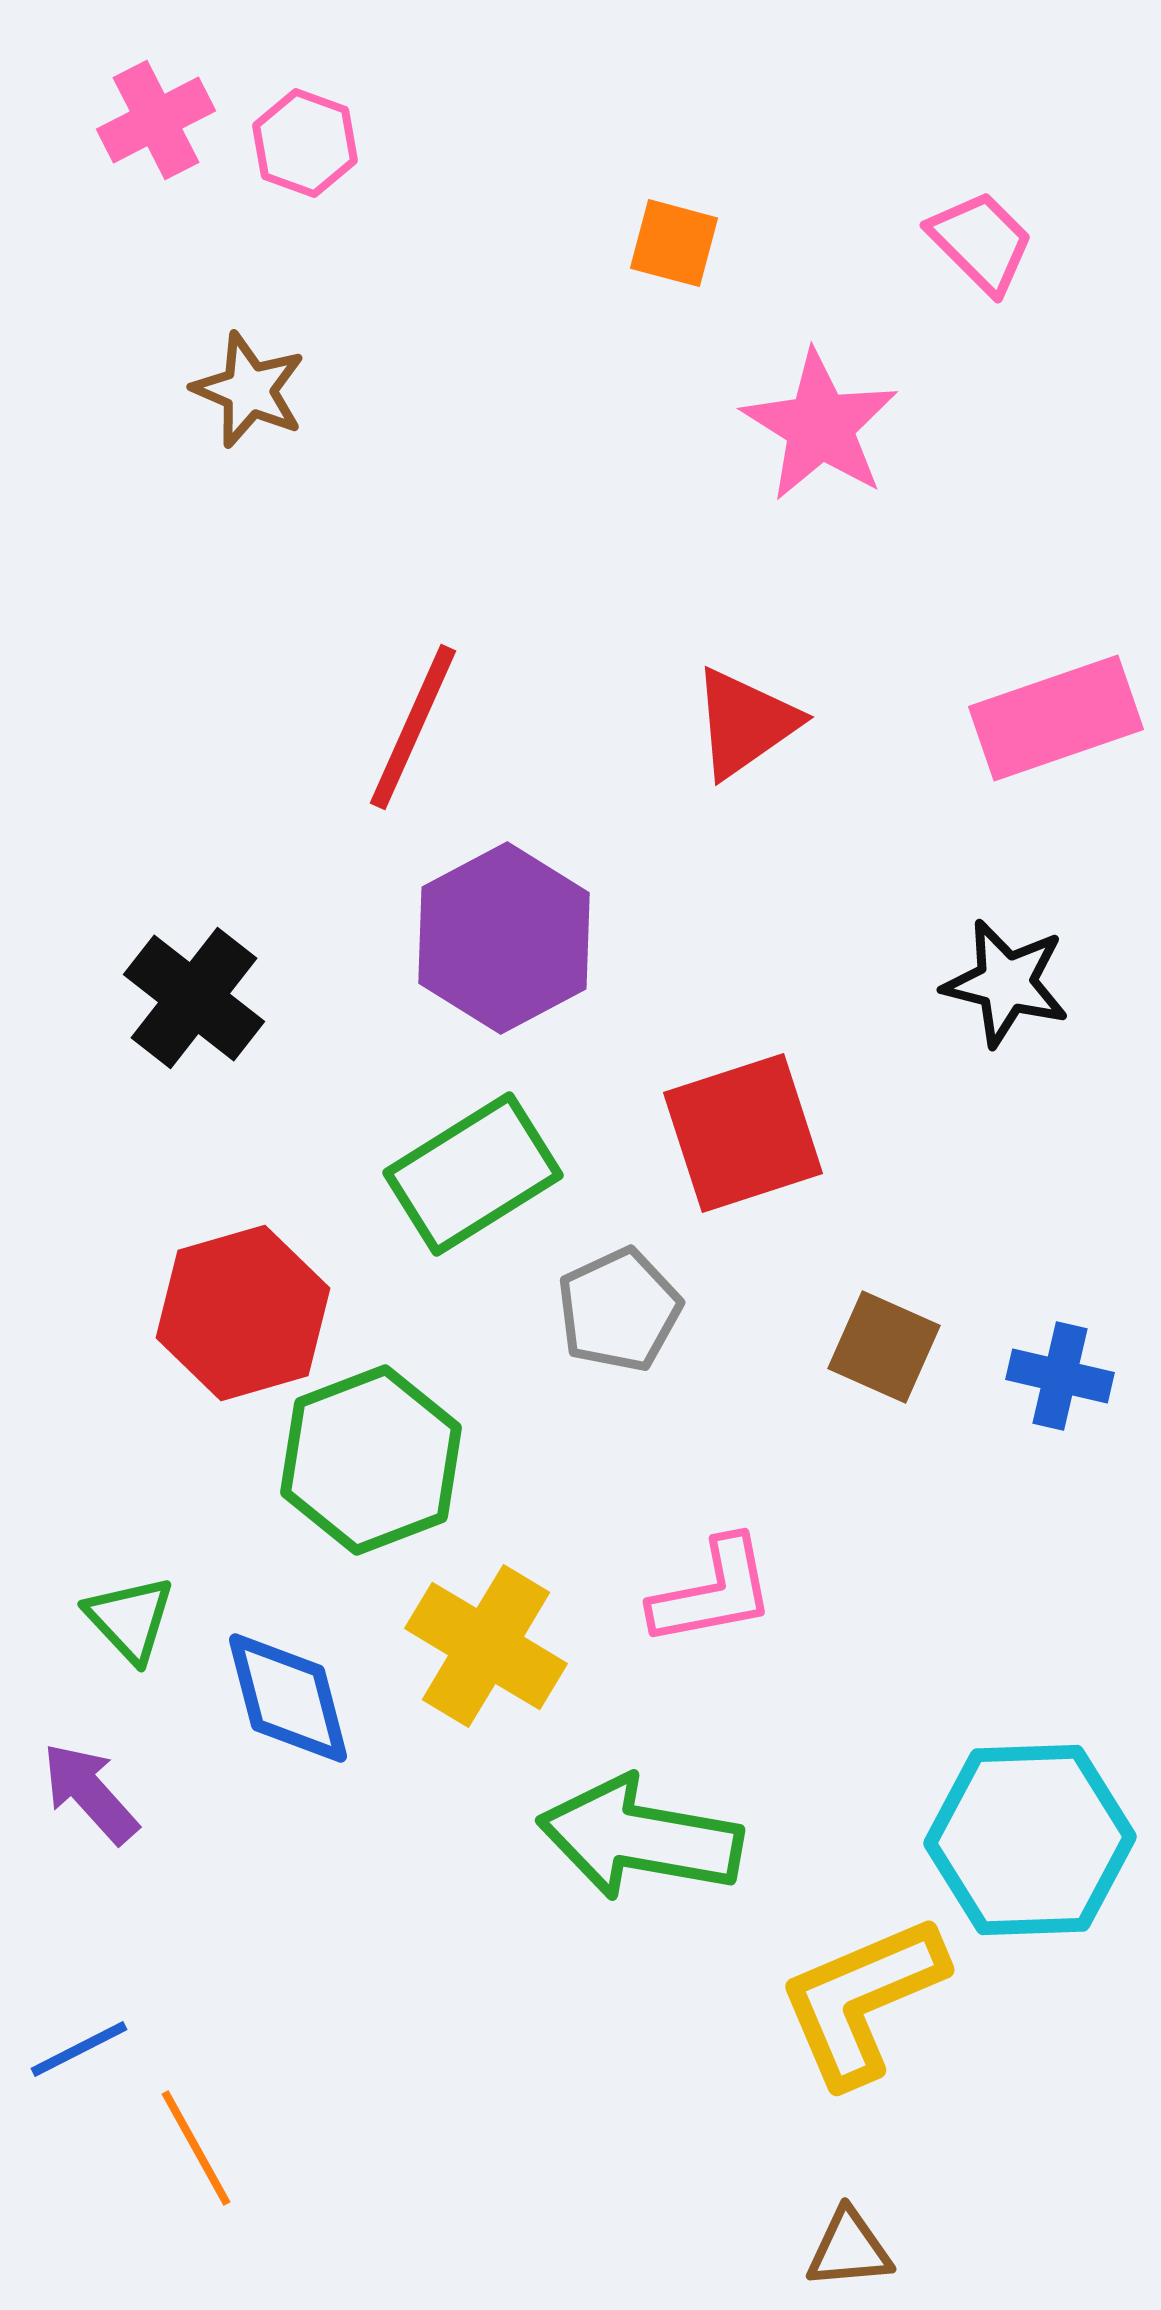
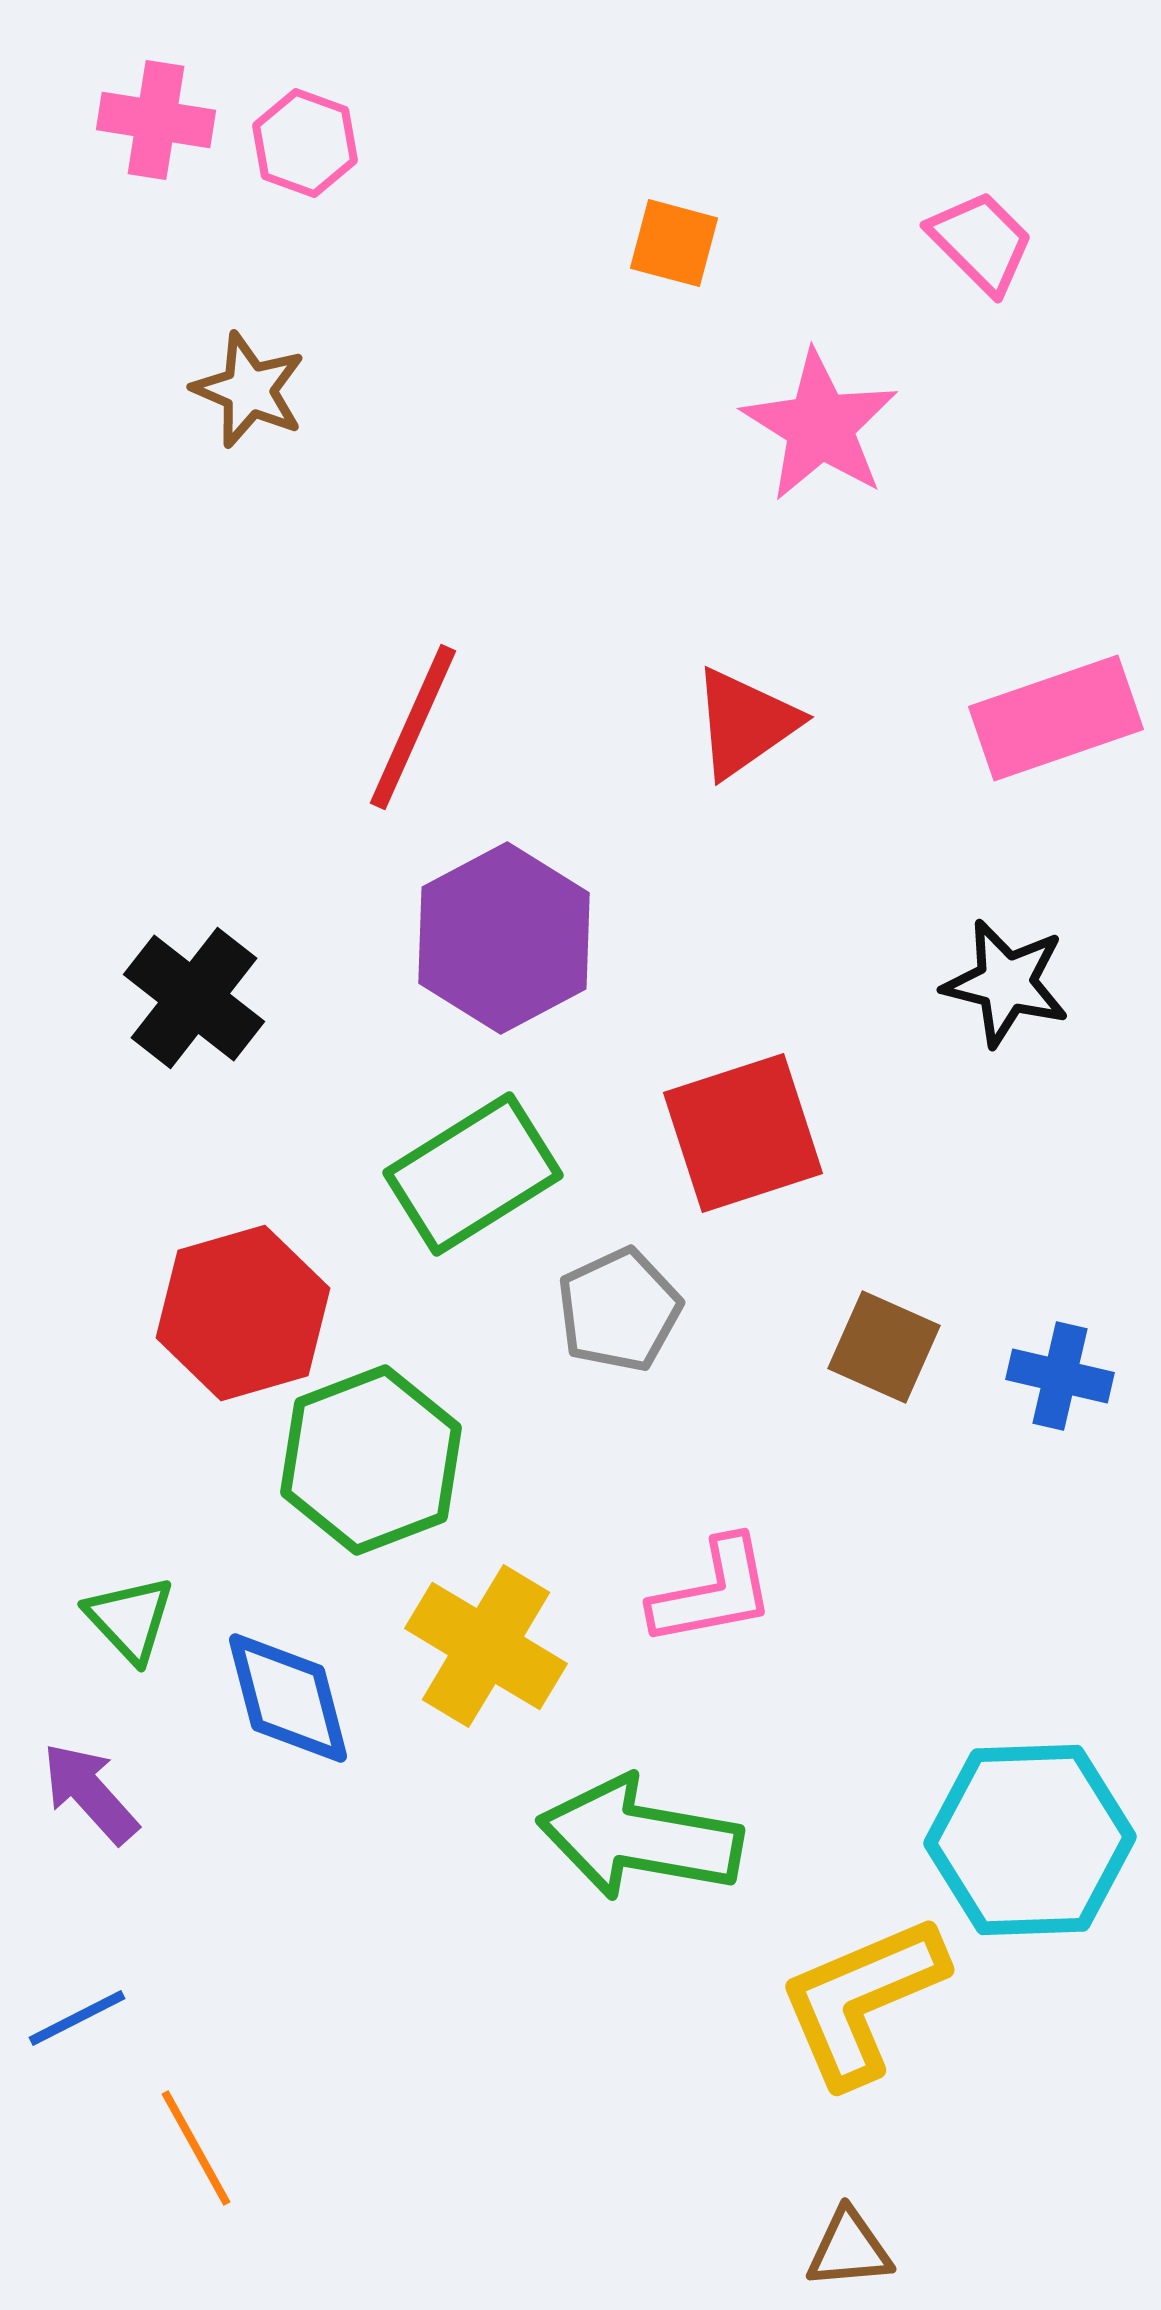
pink cross: rotated 36 degrees clockwise
blue line: moved 2 px left, 31 px up
